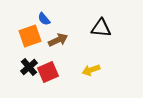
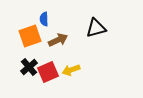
blue semicircle: rotated 40 degrees clockwise
black triangle: moved 5 px left; rotated 20 degrees counterclockwise
yellow arrow: moved 20 px left
